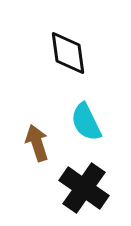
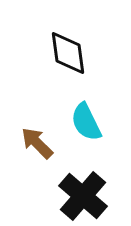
brown arrow: rotated 27 degrees counterclockwise
black cross: moved 1 px left, 8 px down; rotated 6 degrees clockwise
